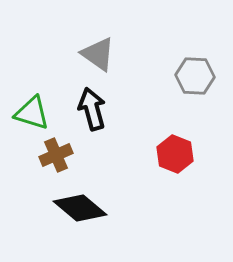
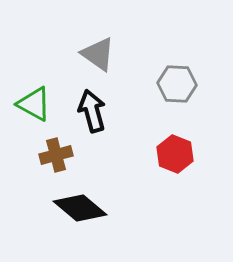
gray hexagon: moved 18 px left, 8 px down
black arrow: moved 2 px down
green triangle: moved 2 px right, 9 px up; rotated 12 degrees clockwise
brown cross: rotated 8 degrees clockwise
